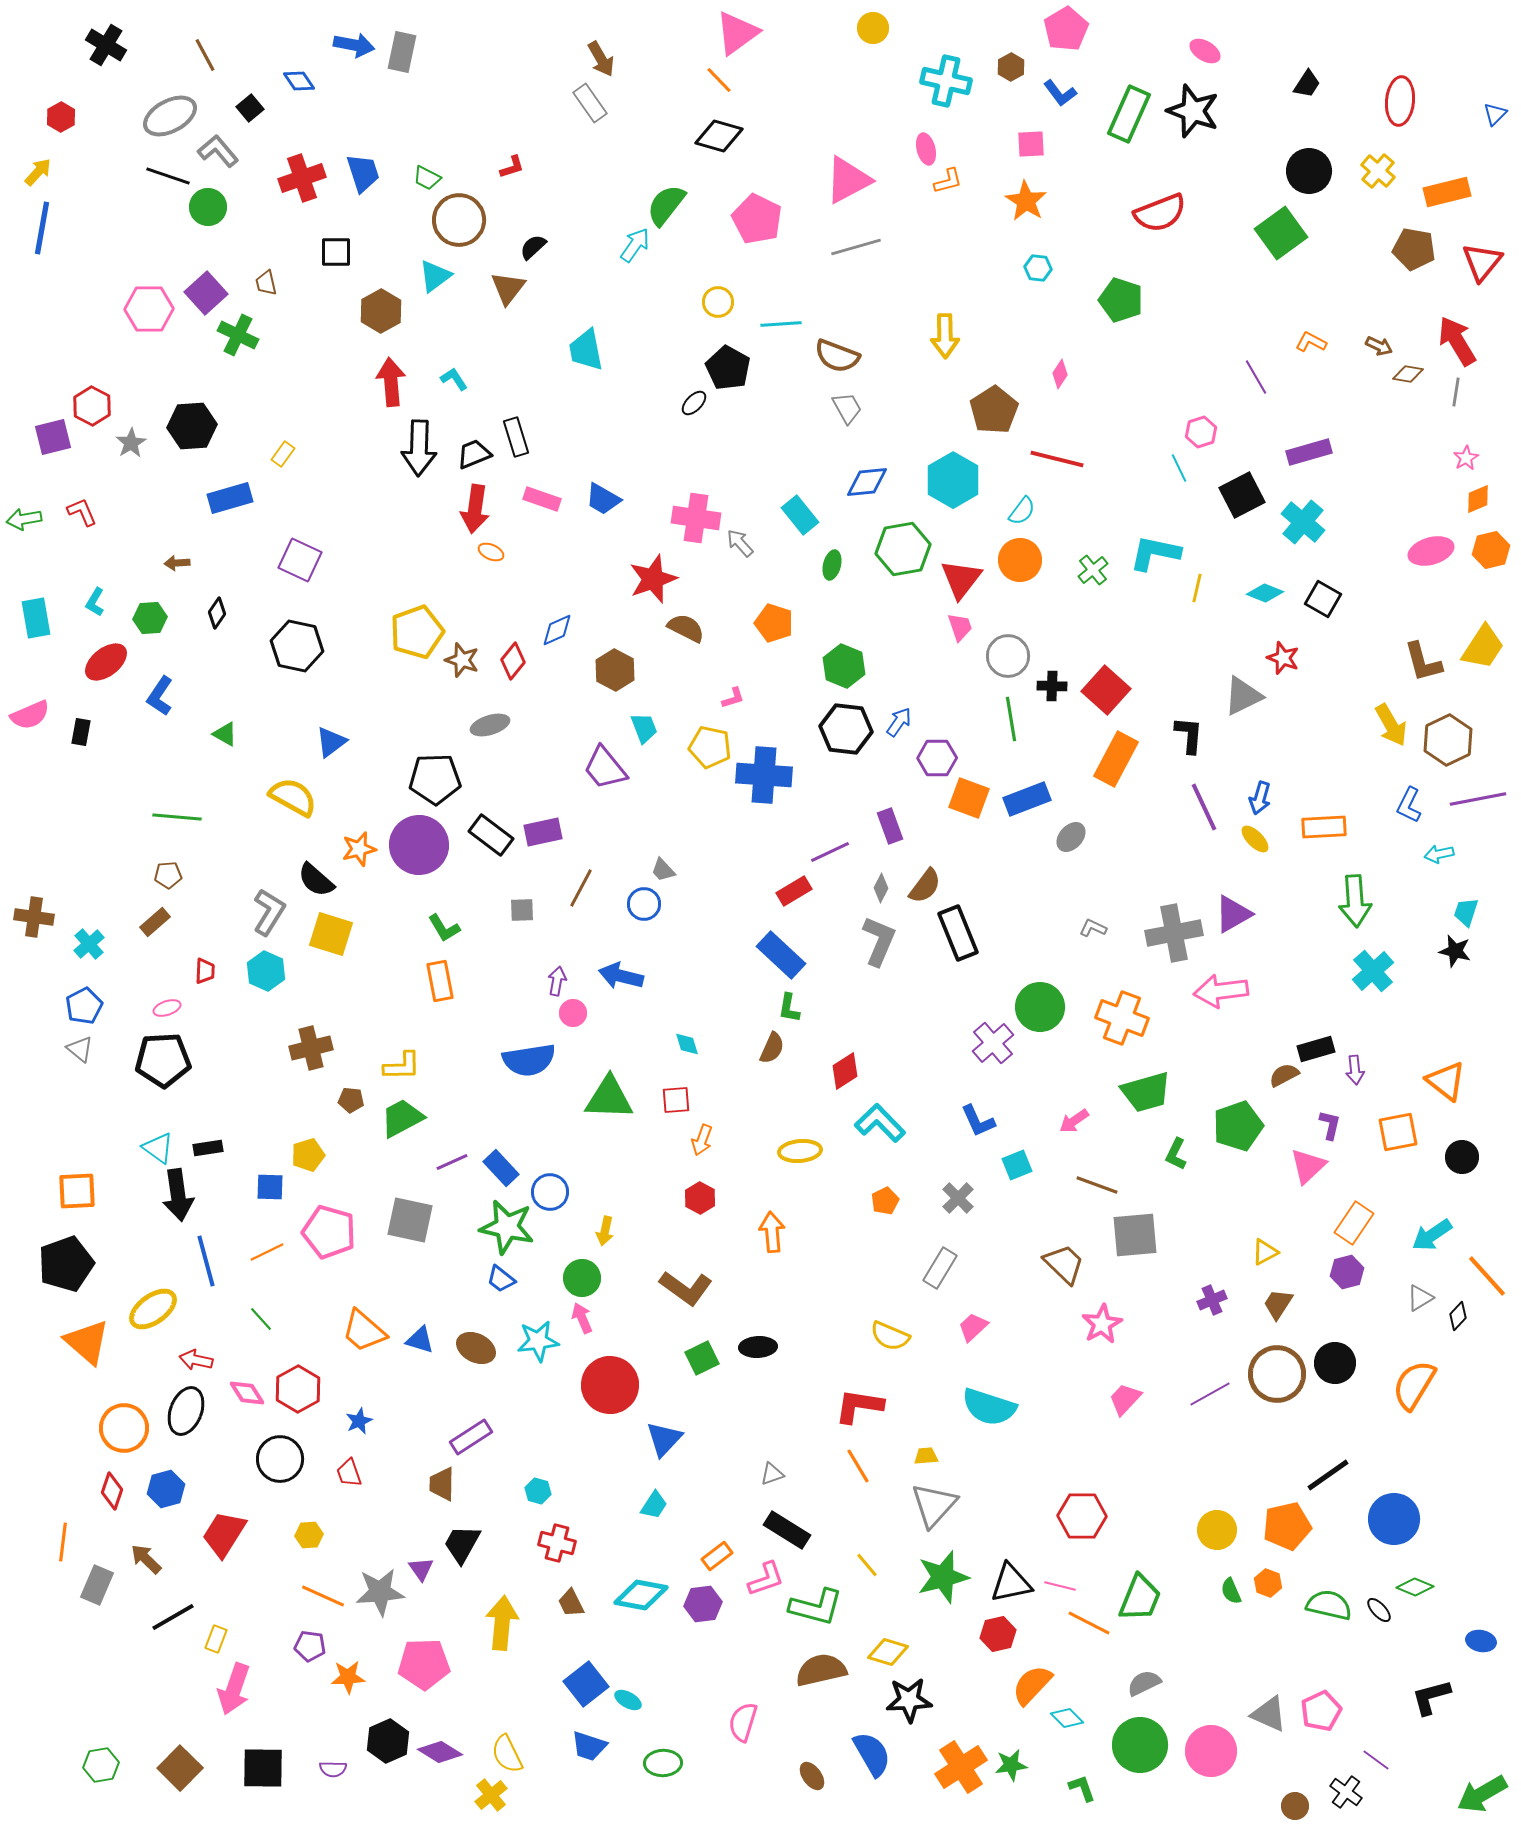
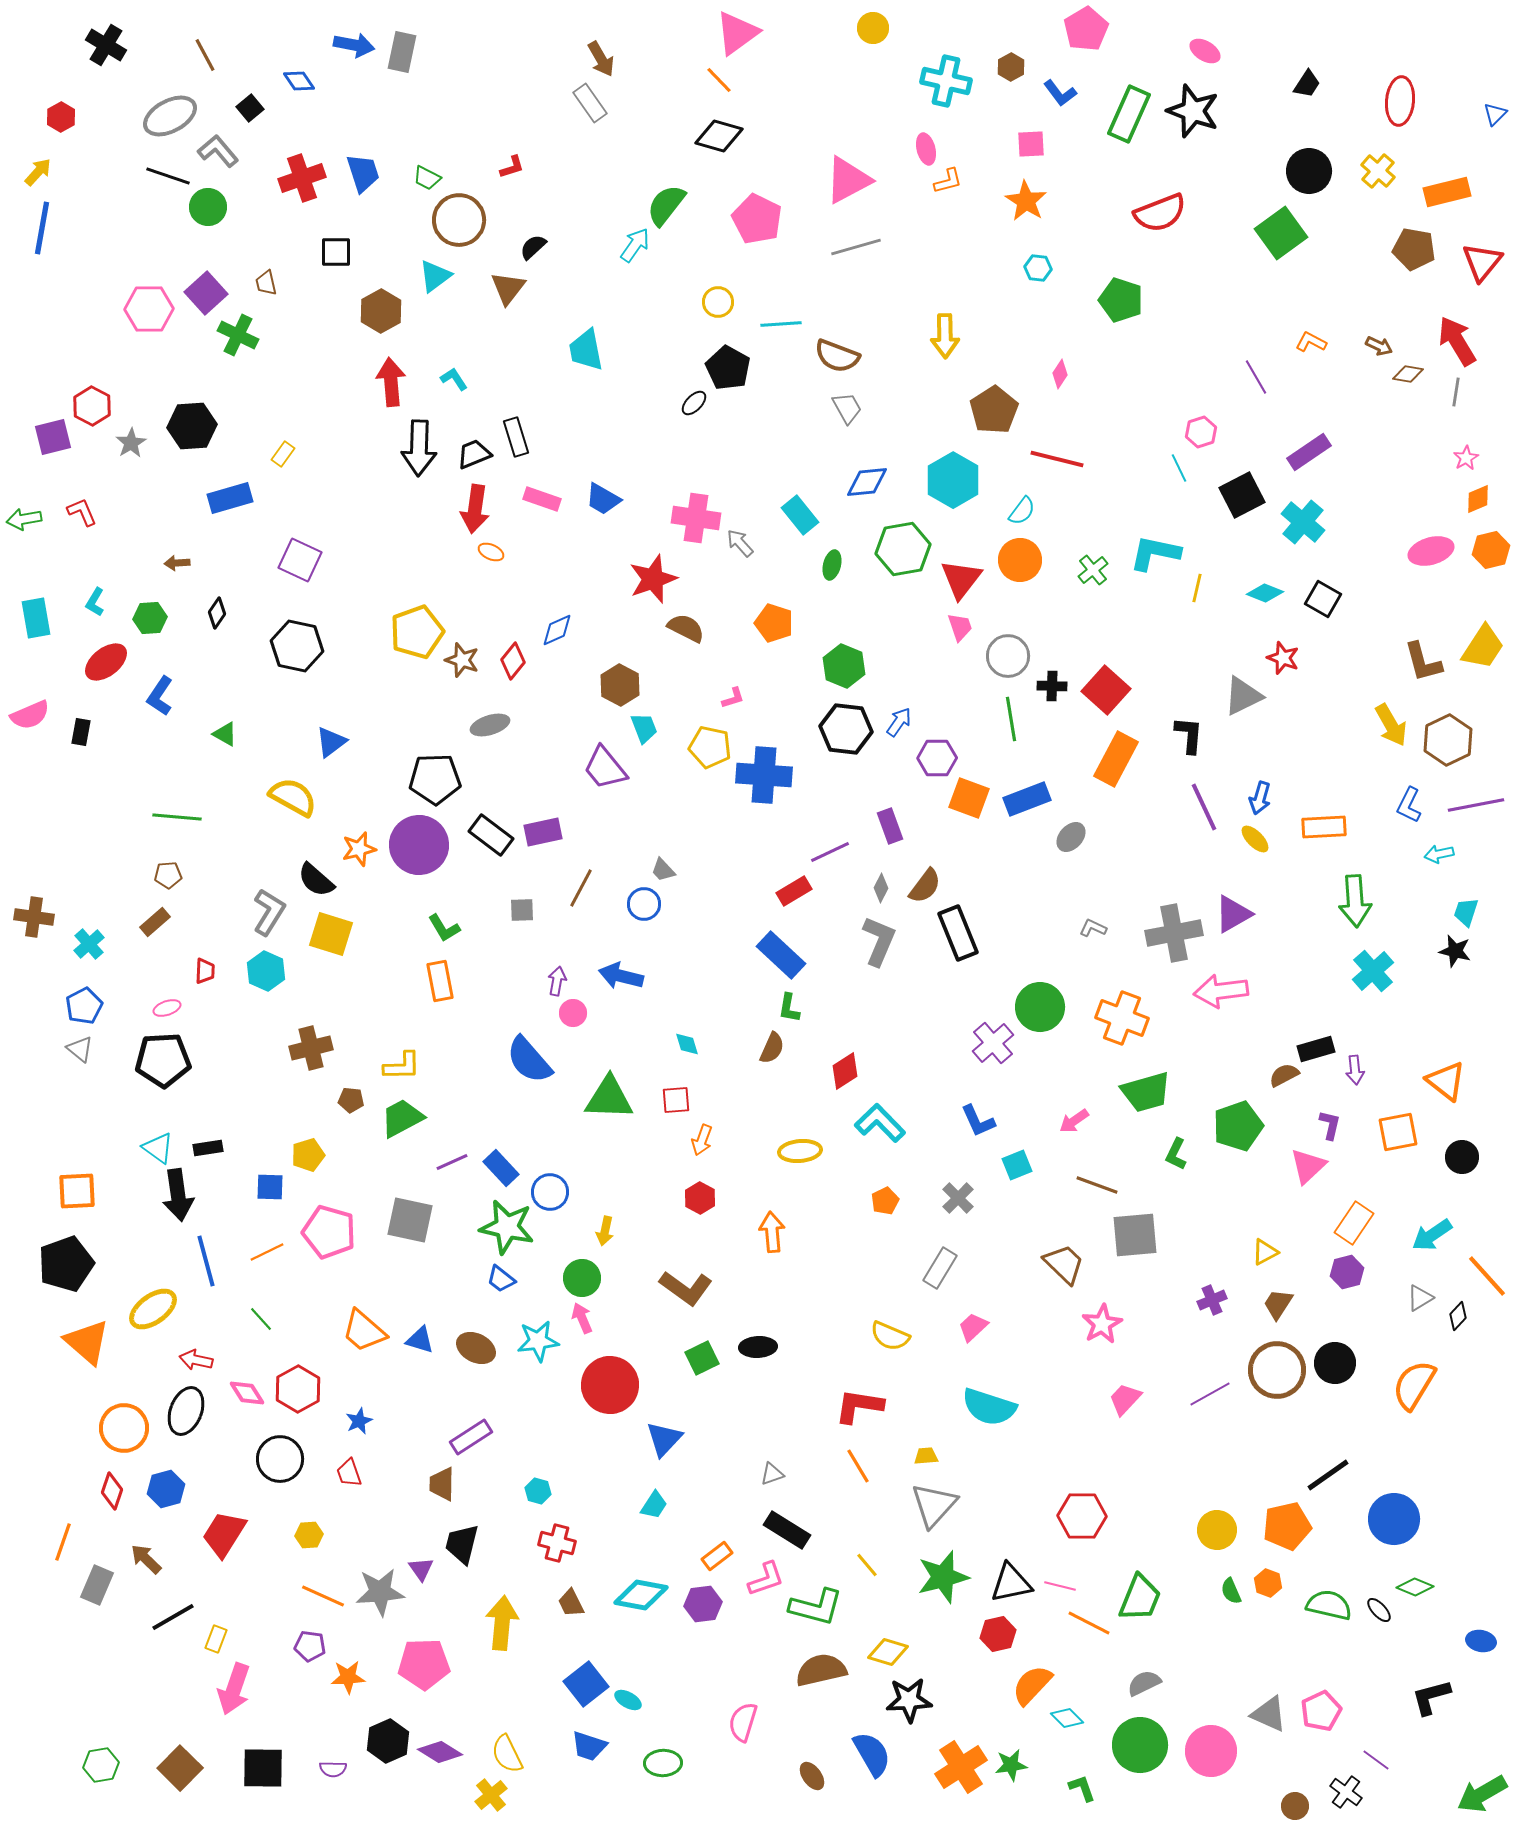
pink pentagon at (1066, 29): moved 20 px right
purple rectangle at (1309, 452): rotated 18 degrees counterclockwise
brown hexagon at (615, 670): moved 5 px right, 15 px down
purple line at (1478, 799): moved 2 px left, 6 px down
blue semicircle at (529, 1060): rotated 58 degrees clockwise
brown circle at (1277, 1374): moved 4 px up
orange line at (63, 1542): rotated 12 degrees clockwise
black trapezoid at (462, 1544): rotated 15 degrees counterclockwise
